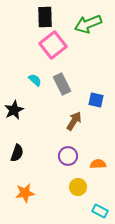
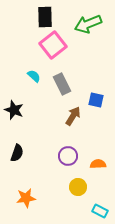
cyan semicircle: moved 1 px left, 4 px up
black star: rotated 24 degrees counterclockwise
brown arrow: moved 1 px left, 5 px up
orange star: moved 1 px right, 5 px down
